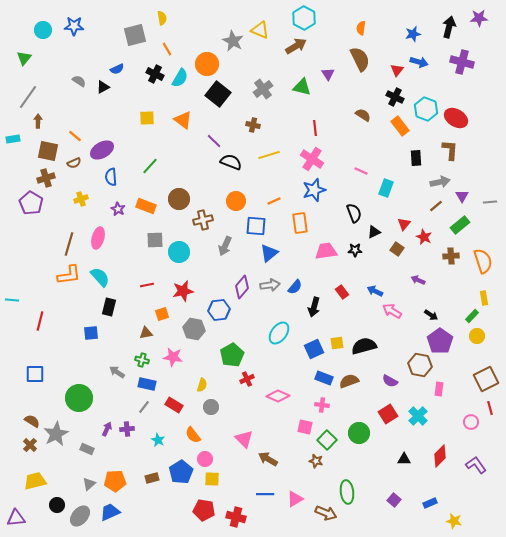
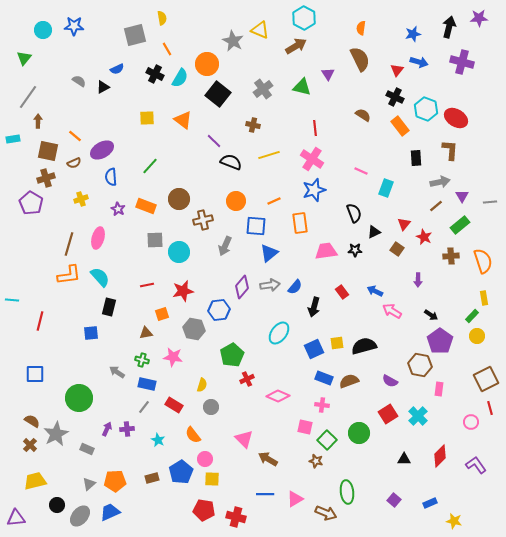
purple arrow at (418, 280): rotated 112 degrees counterclockwise
